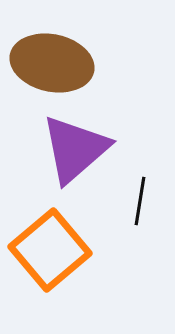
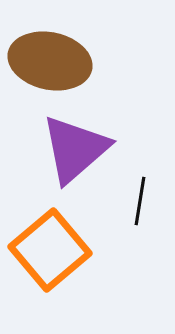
brown ellipse: moved 2 px left, 2 px up
